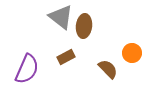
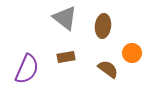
gray triangle: moved 4 px right, 1 px down
brown ellipse: moved 19 px right
brown rectangle: rotated 18 degrees clockwise
brown semicircle: rotated 10 degrees counterclockwise
